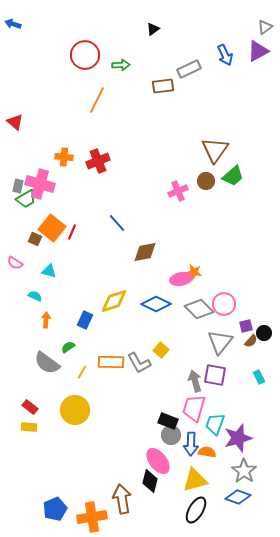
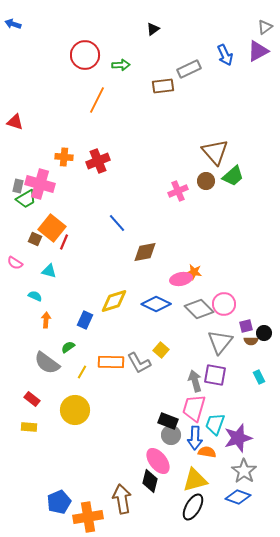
red triangle at (15, 122): rotated 24 degrees counterclockwise
brown triangle at (215, 150): moved 2 px down; rotated 16 degrees counterclockwise
red line at (72, 232): moved 8 px left, 10 px down
brown semicircle at (251, 341): rotated 48 degrees clockwise
red rectangle at (30, 407): moved 2 px right, 8 px up
blue arrow at (191, 444): moved 4 px right, 6 px up
blue pentagon at (55, 509): moved 4 px right, 7 px up
black ellipse at (196, 510): moved 3 px left, 3 px up
orange cross at (92, 517): moved 4 px left
